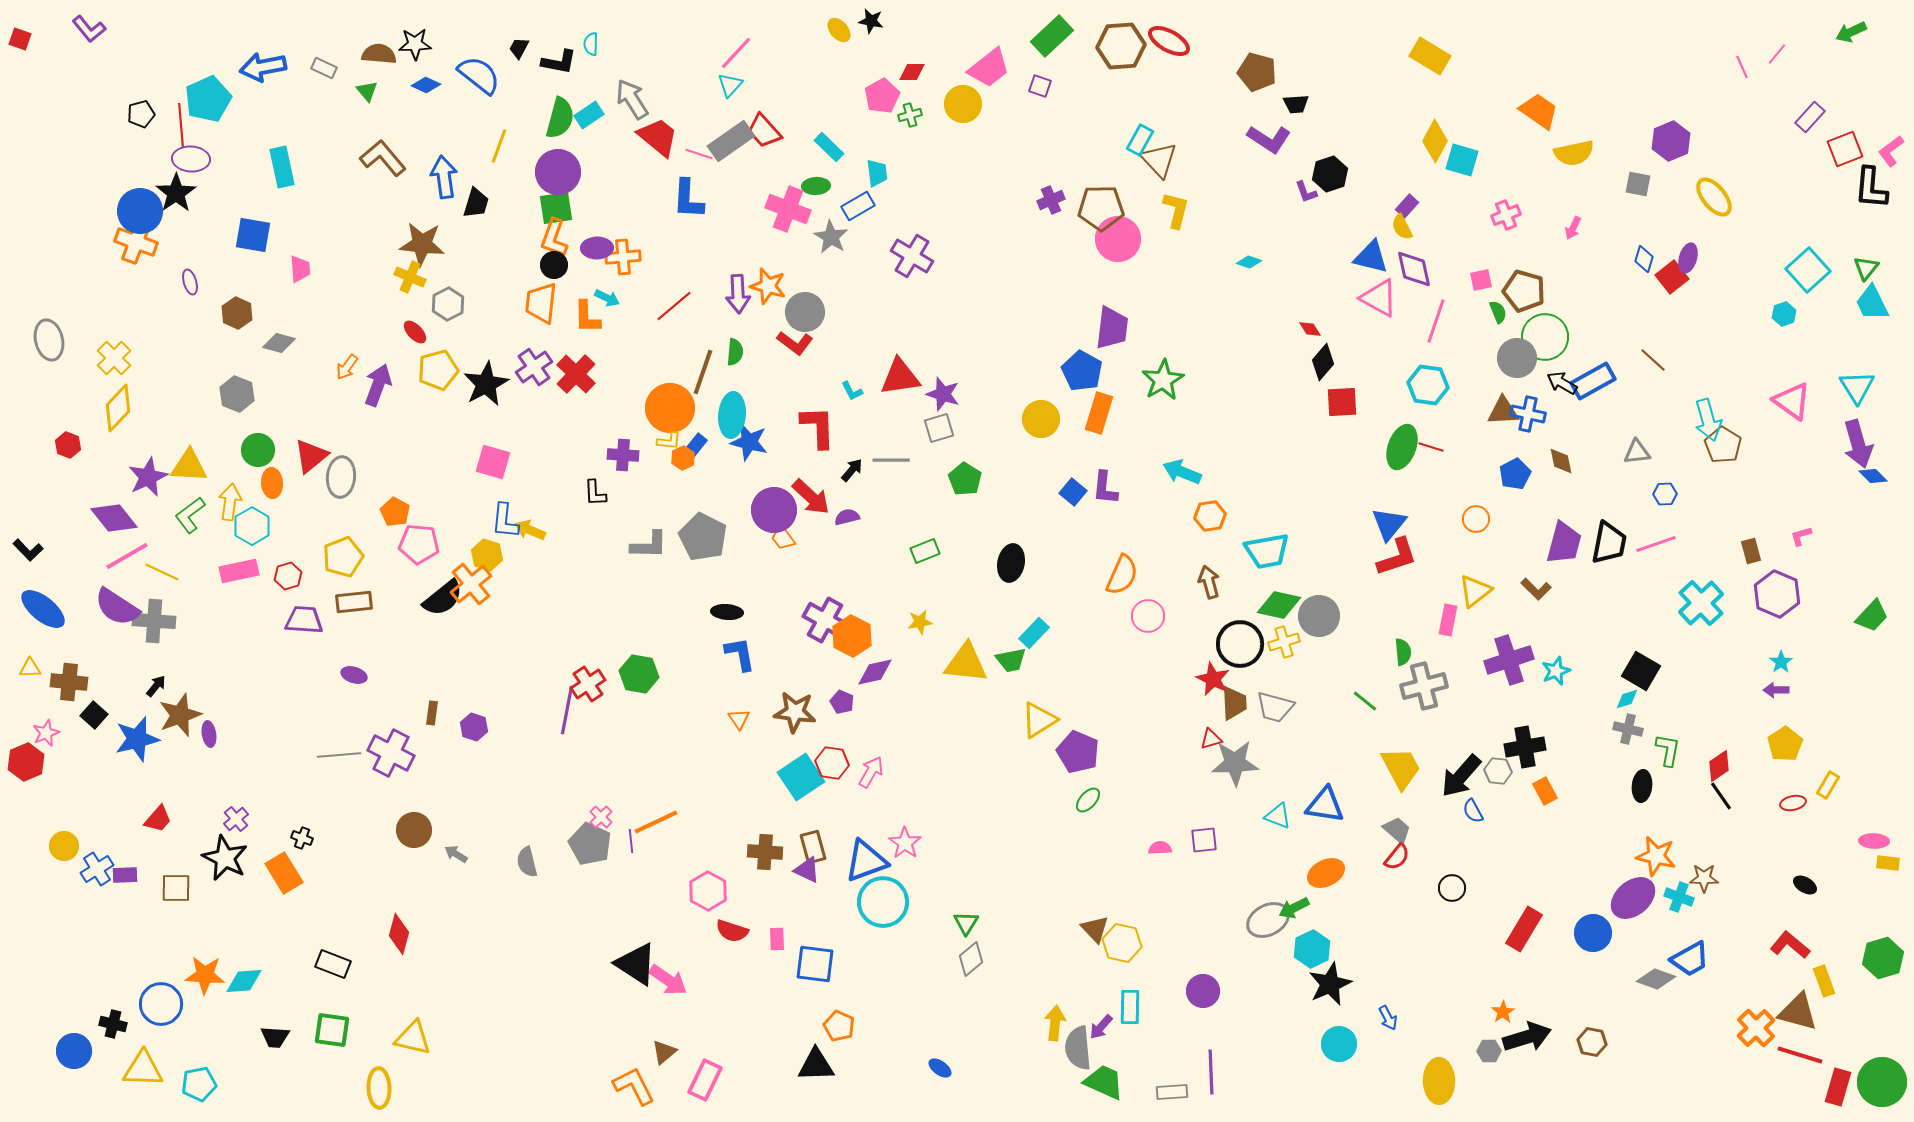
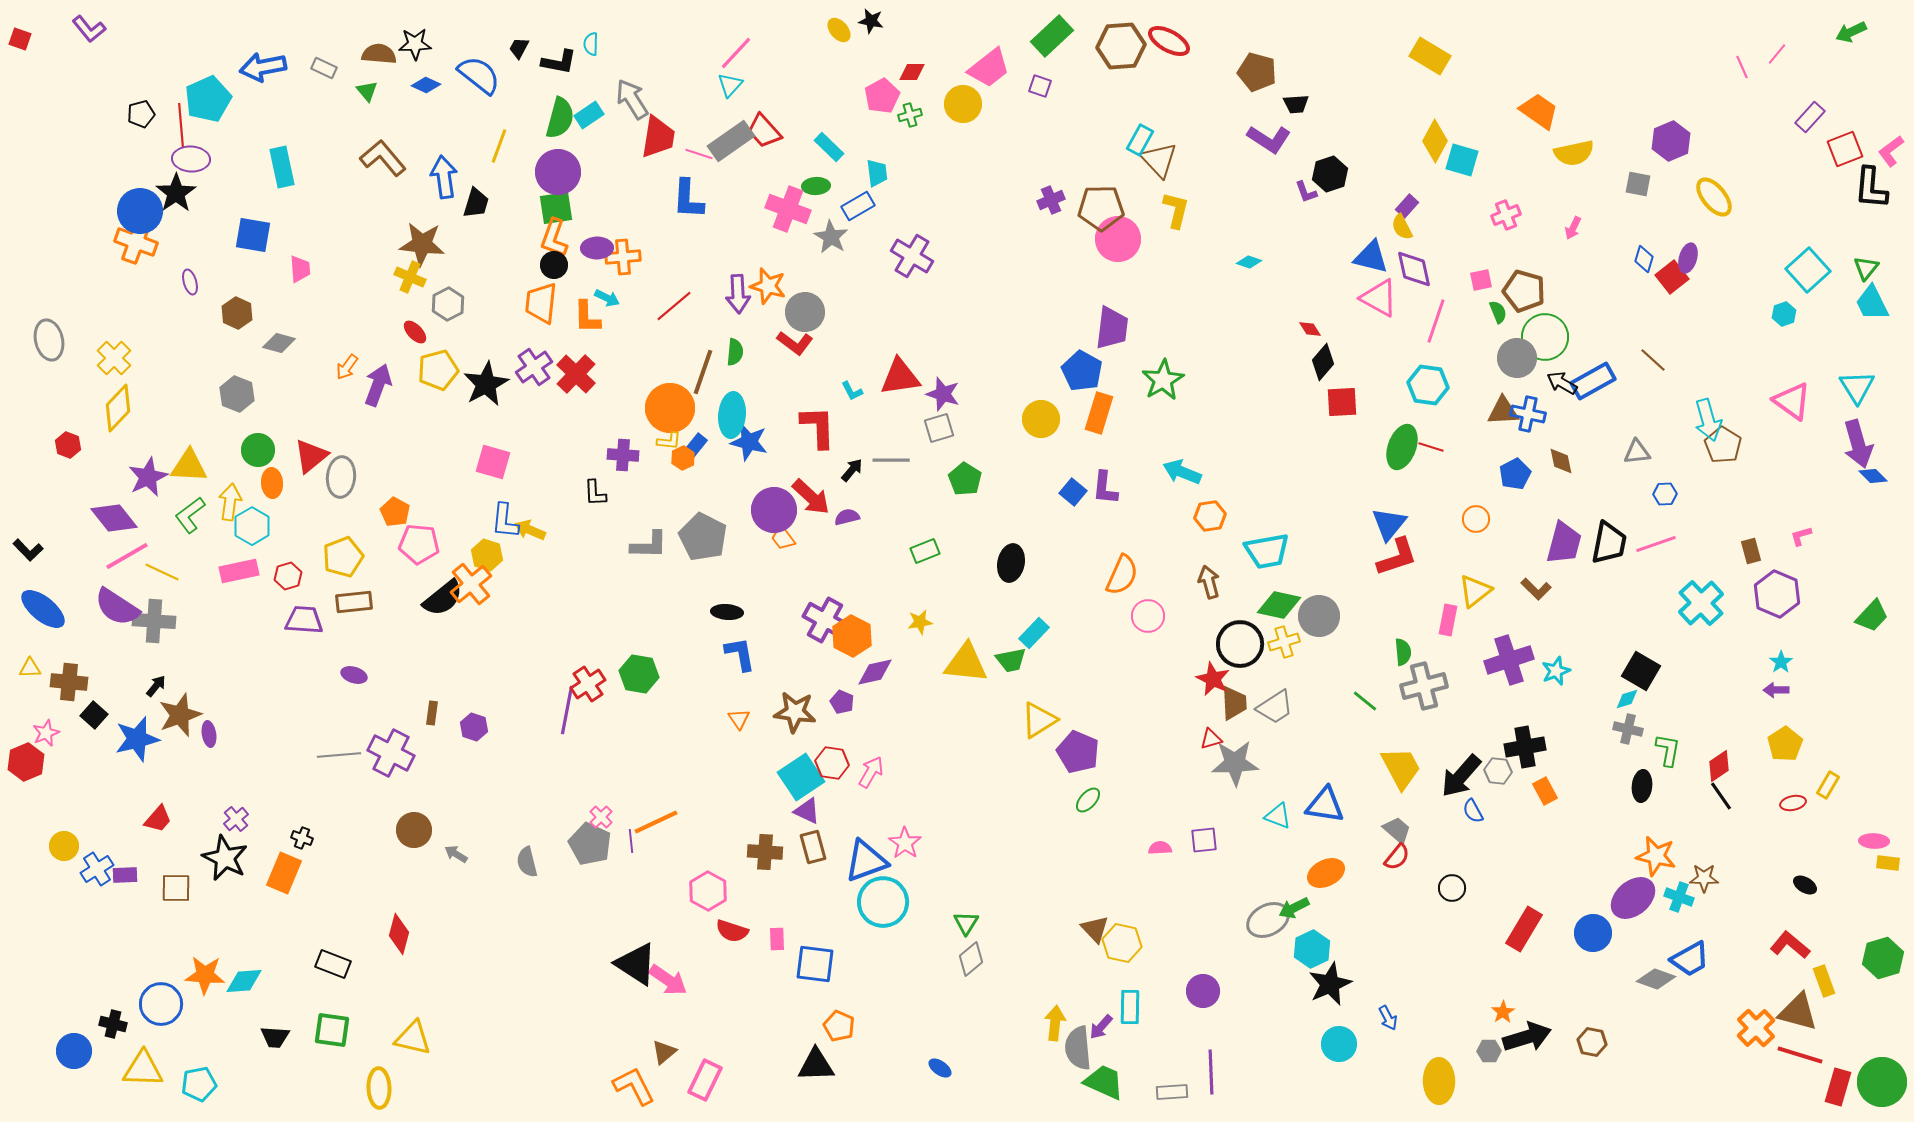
red trapezoid at (658, 137): rotated 60 degrees clockwise
gray trapezoid at (1275, 707): rotated 48 degrees counterclockwise
purple triangle at (807, 870): moved 59 px up
orange rectangle at (284, 873): rotated 54 degrees clockwise
